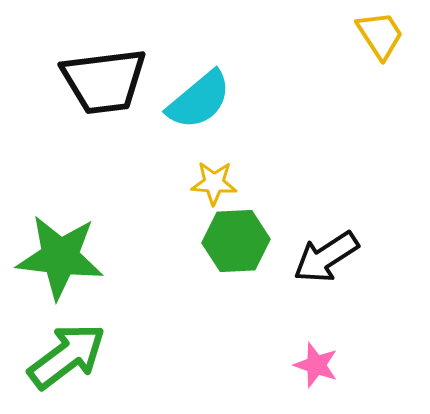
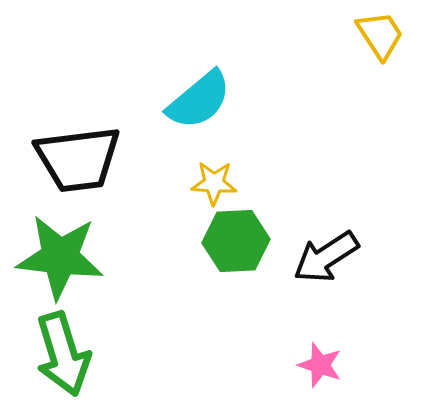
black trapezoid: moved 26 px left, 78 px down
green arrow: moved 4 px left, 2 px up; rotated 110 degrees clockwise
pink star: moved 4 px right
